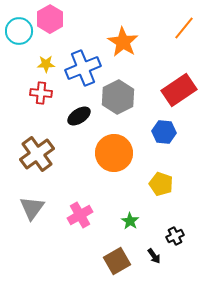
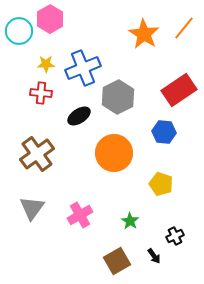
orange star: moved 21 px right, 8 px up
